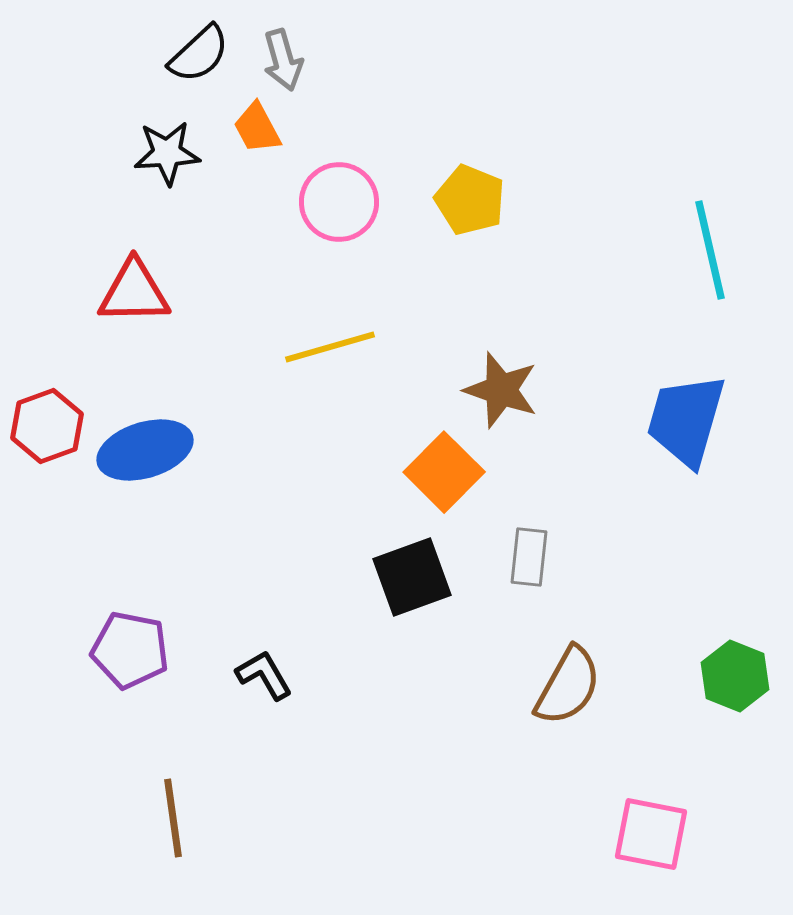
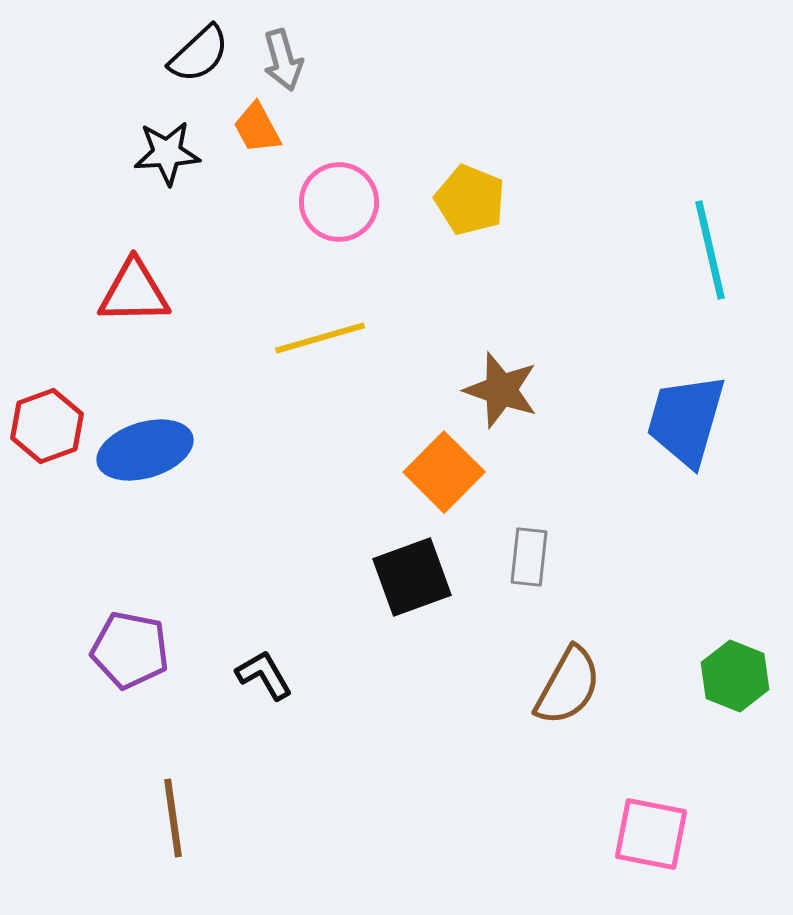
yellow line: moved 10 px left, 9 px up
